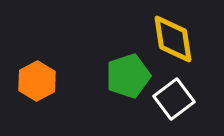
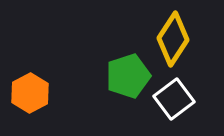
yellow diamond: rotated 42 degrees clockwise
orange hexagon: moved 7 px left, 12 px down
